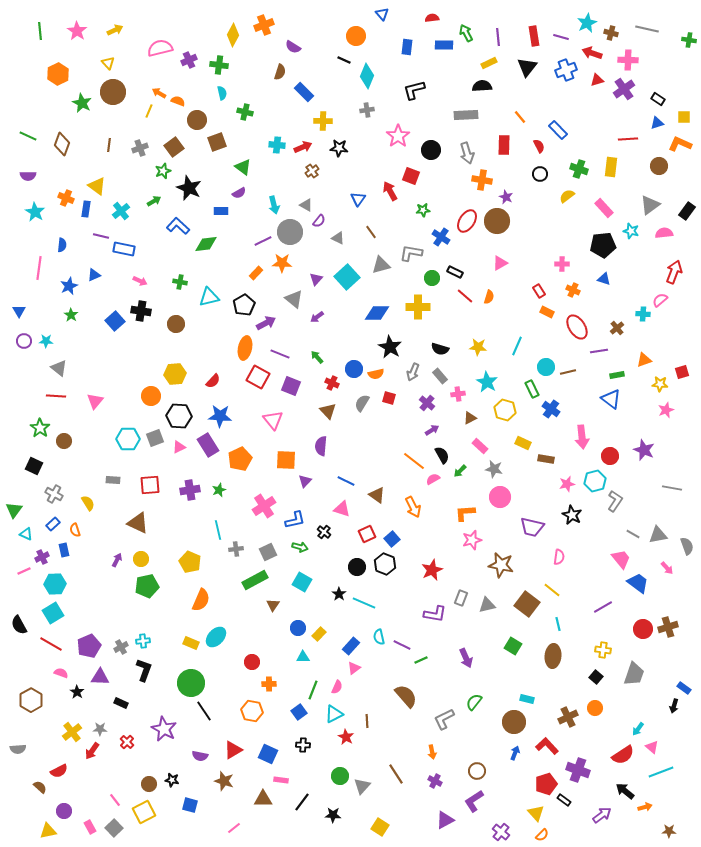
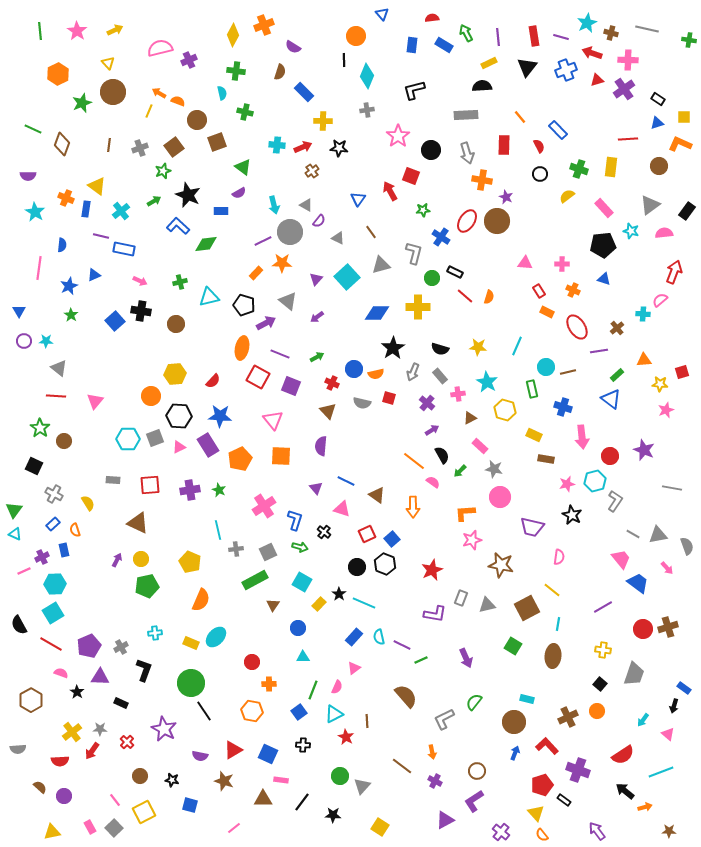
blue rectangle at (444, 45): rotated 30 degrees clockwise
blue rectangle at (407, 47): moved 5 px right, 2 px up
black line at (344, 60): rotated 64 degrees clockwise
green cross at (219, 65): moved 17 px right, 6 px down
green star at (82, 103): rotated 24 degrees clockwise
green line at (28, 136): moved 5 px right, 7 px up
black star at (189, 188): moved 1 px left, 7 px down
gray L-shape at (411, 253): moved 3 px right; rotated 95 degrees clockwise
pink triangle at (500, 263): moved 25 px right; rotated 35 degrees clockwise
green cross at (180, 282): rotated 24 degrees counterclockwise
gray triangle at (294, 299): moved 6 px left, 2 px down
black pentagon at (244, 305): rotated 25 degrees counterclockwise
black star at (390, 347): moved 3 px right, 1 px down; rotated 10 degrees clockwise
orange ellipse at (245, 348): moved 3 px left
green arrow at (317, 357): rotated 104 degrees clockwise
orange triangle at (644, 360): rotated 14 degrees clockwise
green rectangle at (617, 375): rotated 32 degrees counterclockwise
green rectangle at (532, 389): rotated 12 degrees clockwise
gray semicircle at (362, 403): rotated 108 degrees counterclockwise
blue cross at (551, 409): moved 12 px right, 2 px up; rotated 18 degrees counterclockwise
yellow rectangle at (523, 443): moved 11 px right, 8 px up
orange square at (286, 460): moved 5 px left, 4 px up
pink semicircle at (433, 479): moved 3 px down; rotated 64 degrees clockwise
purple triangle at (305, 481): moved 11 px right, 7 px down; rotated 24 degrees counterclockwise
green star at (219, 490): rotated 24 degrees counterclockwise
orange arrow at (413, 507): rotated 25 degrees clockwise
blue L-shape at (295, 520): rotated 60 degrees counterclockwise
cyan triangle at (26, 534): moved 11 px left
brown square at (527, 604): moved 4 px down; rotated 25 degrees clockwise
cyan line at (558, 624): rotated 24 degrees clockwise
yellow rectangle at (319, 634): moved 30 px up
cyan cross at (143, 641): moved 12 px right, 8 px up
blue rectangle at (351, 646): moved 3 px right, 9 px up
black square at (596, 677): moved 4 px right, 7 px down
orange circle at (595, 708): moved 2 px right, 3 px down
cyan arrow at (638, 729): moved 5 px right, 9 px up
pink triangle at (652, 747): moved 16 px right, 13 px up
red semicircle at (59, 771): moved 1 px right, 10 px up; rotated 24 degrees clockwise
brown line at (396, 774): moved 6 px right, 8 px up; rotated 20 degrees counterclockwise
brown circle at (149, 784): moved 9 px left, 8 px up
red pentagon at (546, 784): moved 4 px left, 1 px down
purple circle at (64, 811): moved 15 px up
purple arrow at (602, 815): moved 5 px left, 16 px down; rotated 90 degrees counterclockwise
yellow triangle at (48, 831): moved 4 px right, 1 px down
orange semicircle at (542, 835): rotated 96 degrees clockwise
